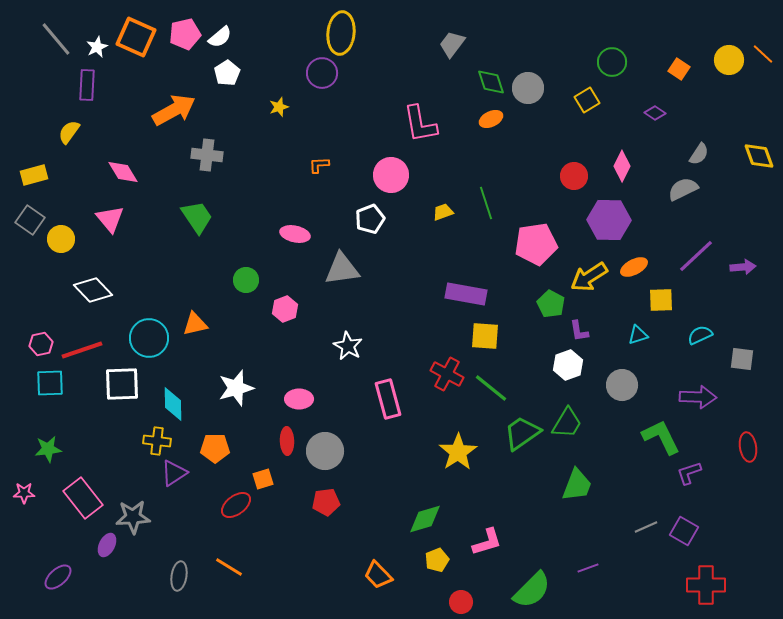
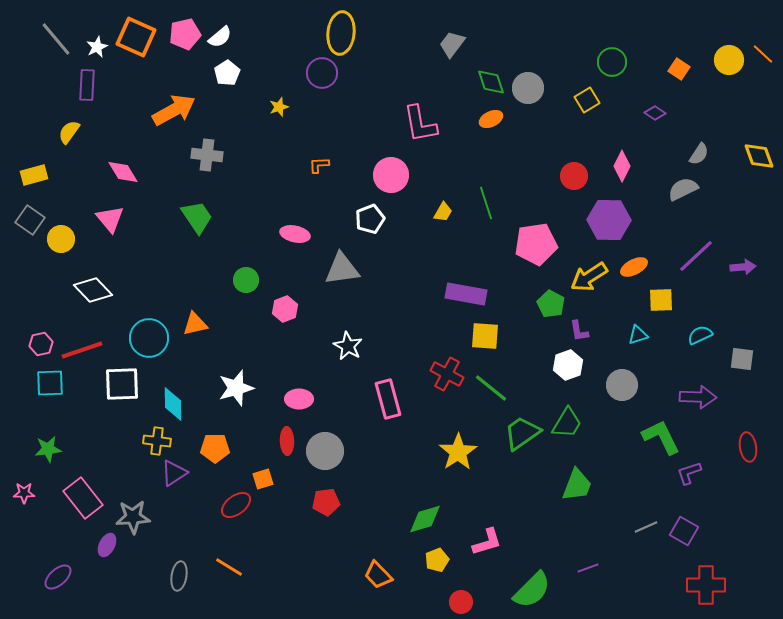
yellow trapezoid at (443, 212): rotated 140 degrees clockwise
